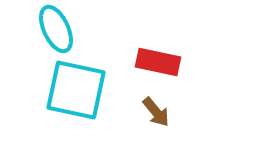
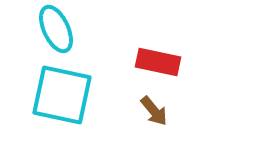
cyan square: moved 14 px left, 5 px down
brown arrow: moved 2 px left, 1 px up
